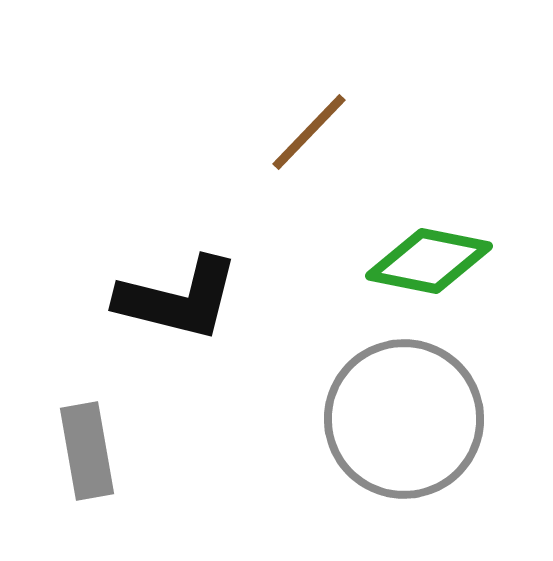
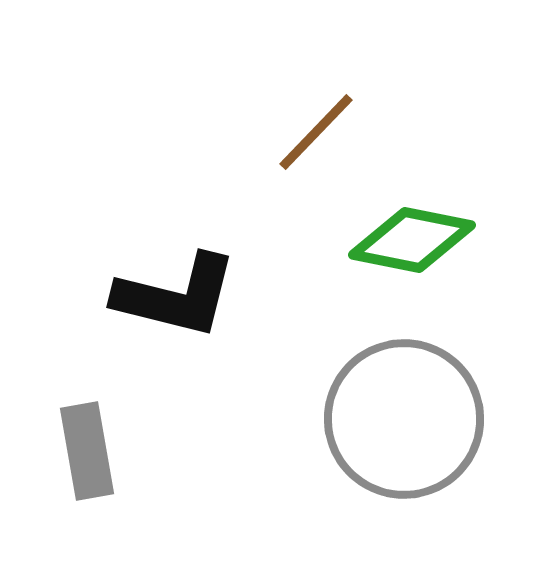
brown line: moved 7 px right
green diamond: moved 17 px left, 21 px up
black L-shape: moved 2 px left, 3 px up
